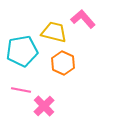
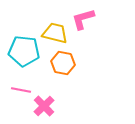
pink L-shape: rotated 65 degrees counterclockwise
yellow trapezoid: moved 1 px right, 1 px down
cyan pentagon: moved 2 px right; rotated 16 degrees clockwise
orange hexagon: rotated 15 degrees counterclockwise
